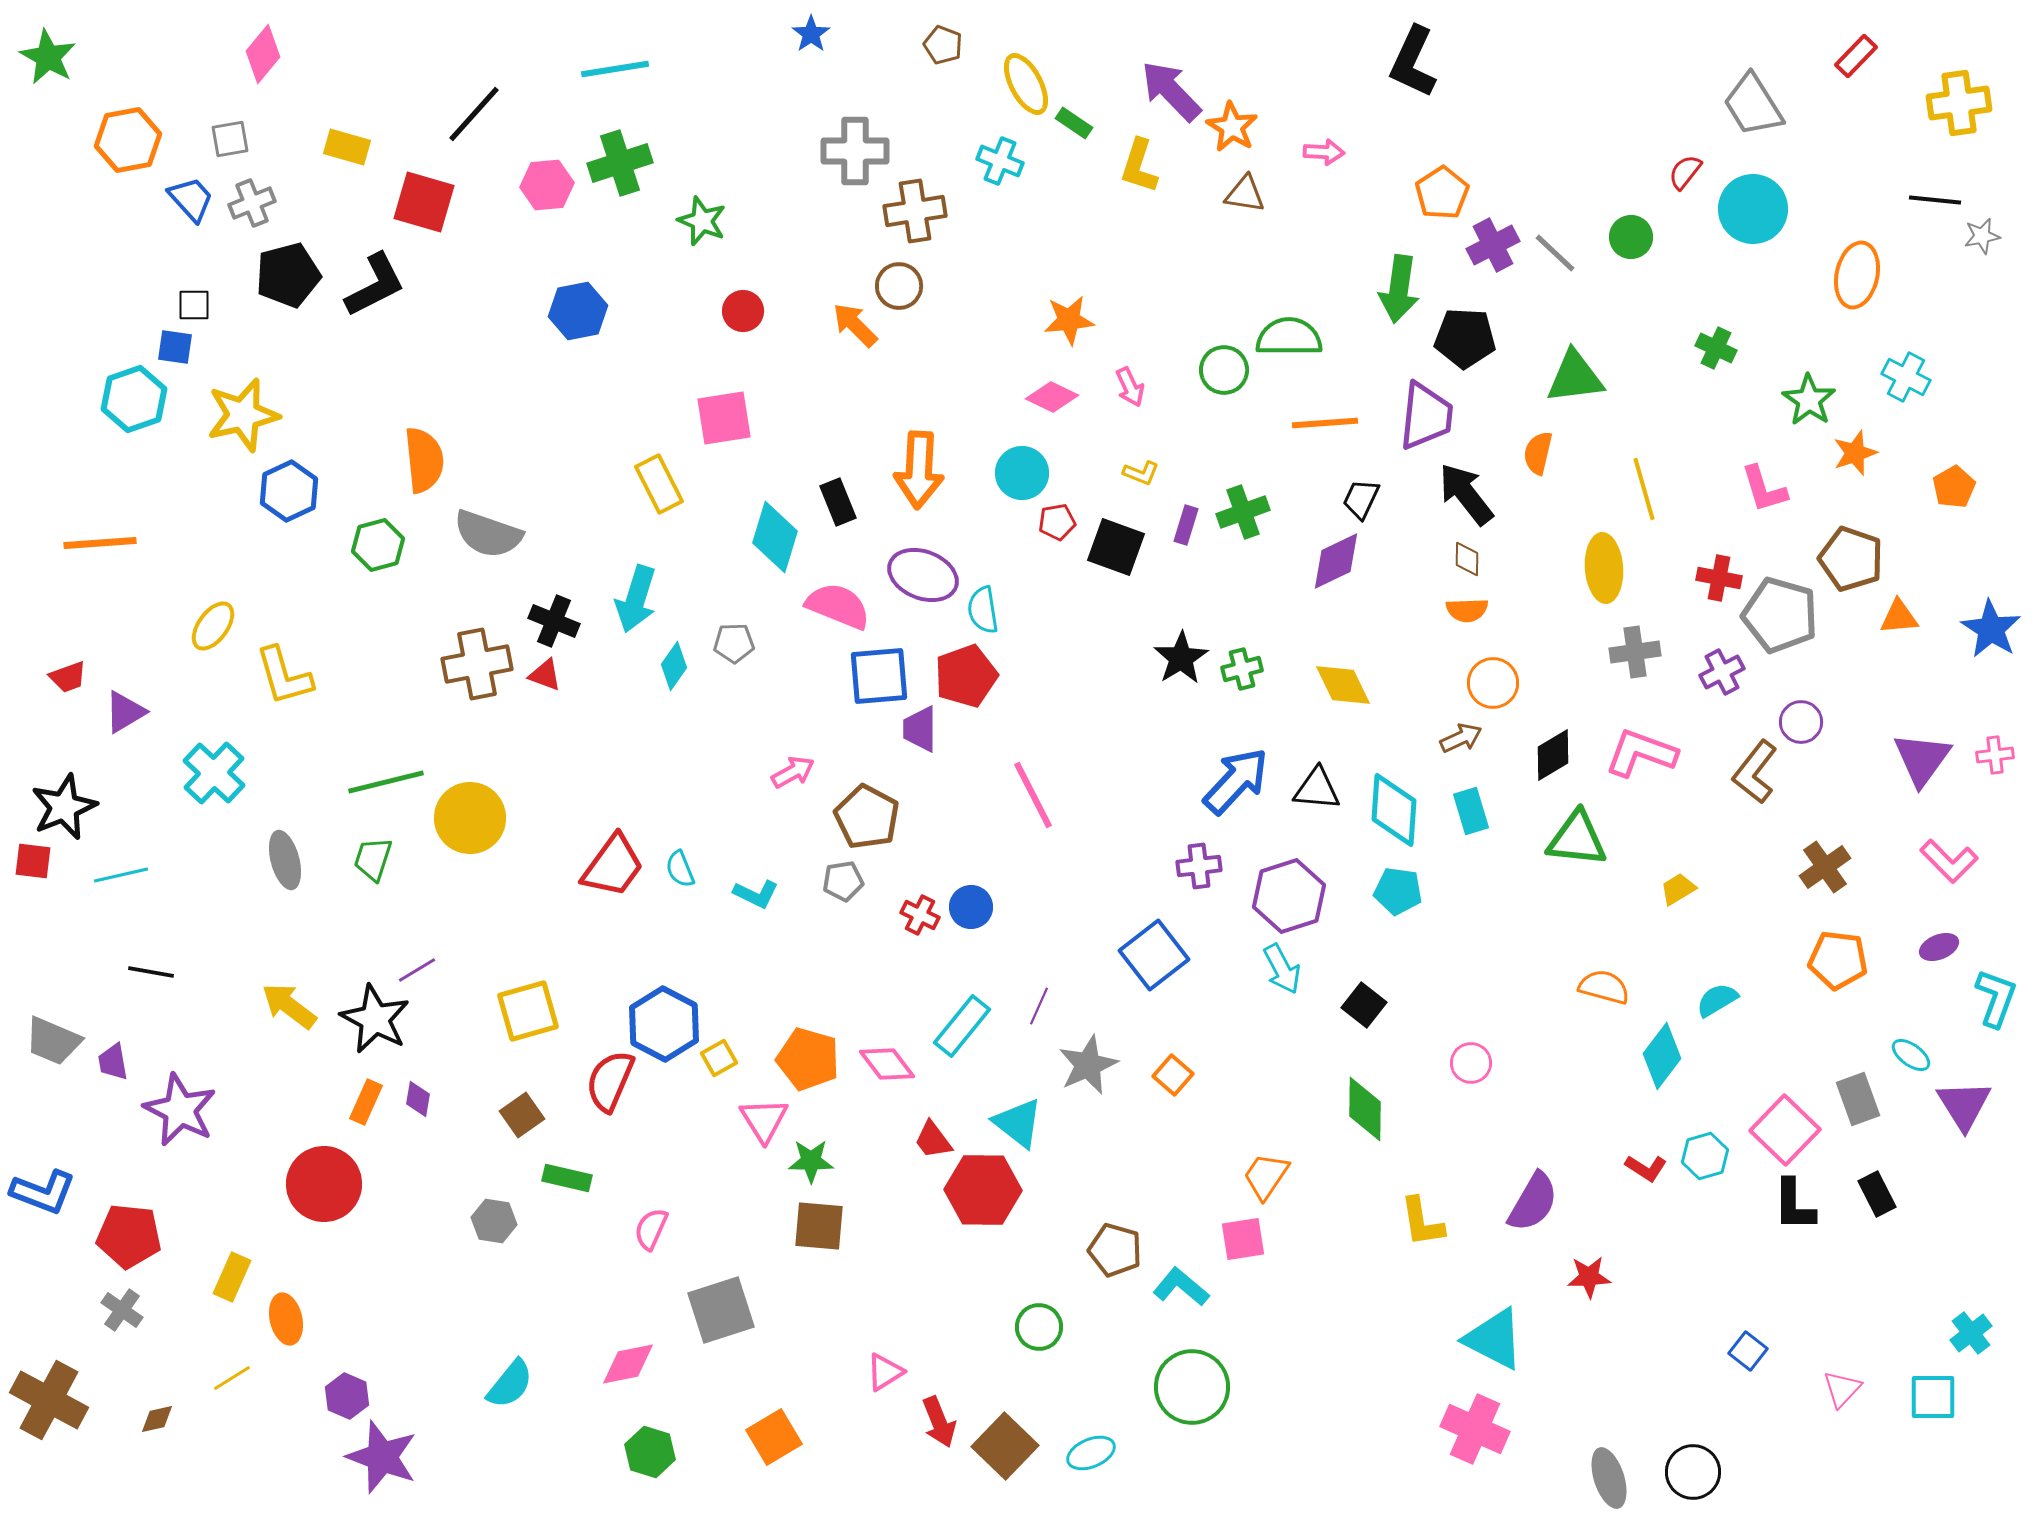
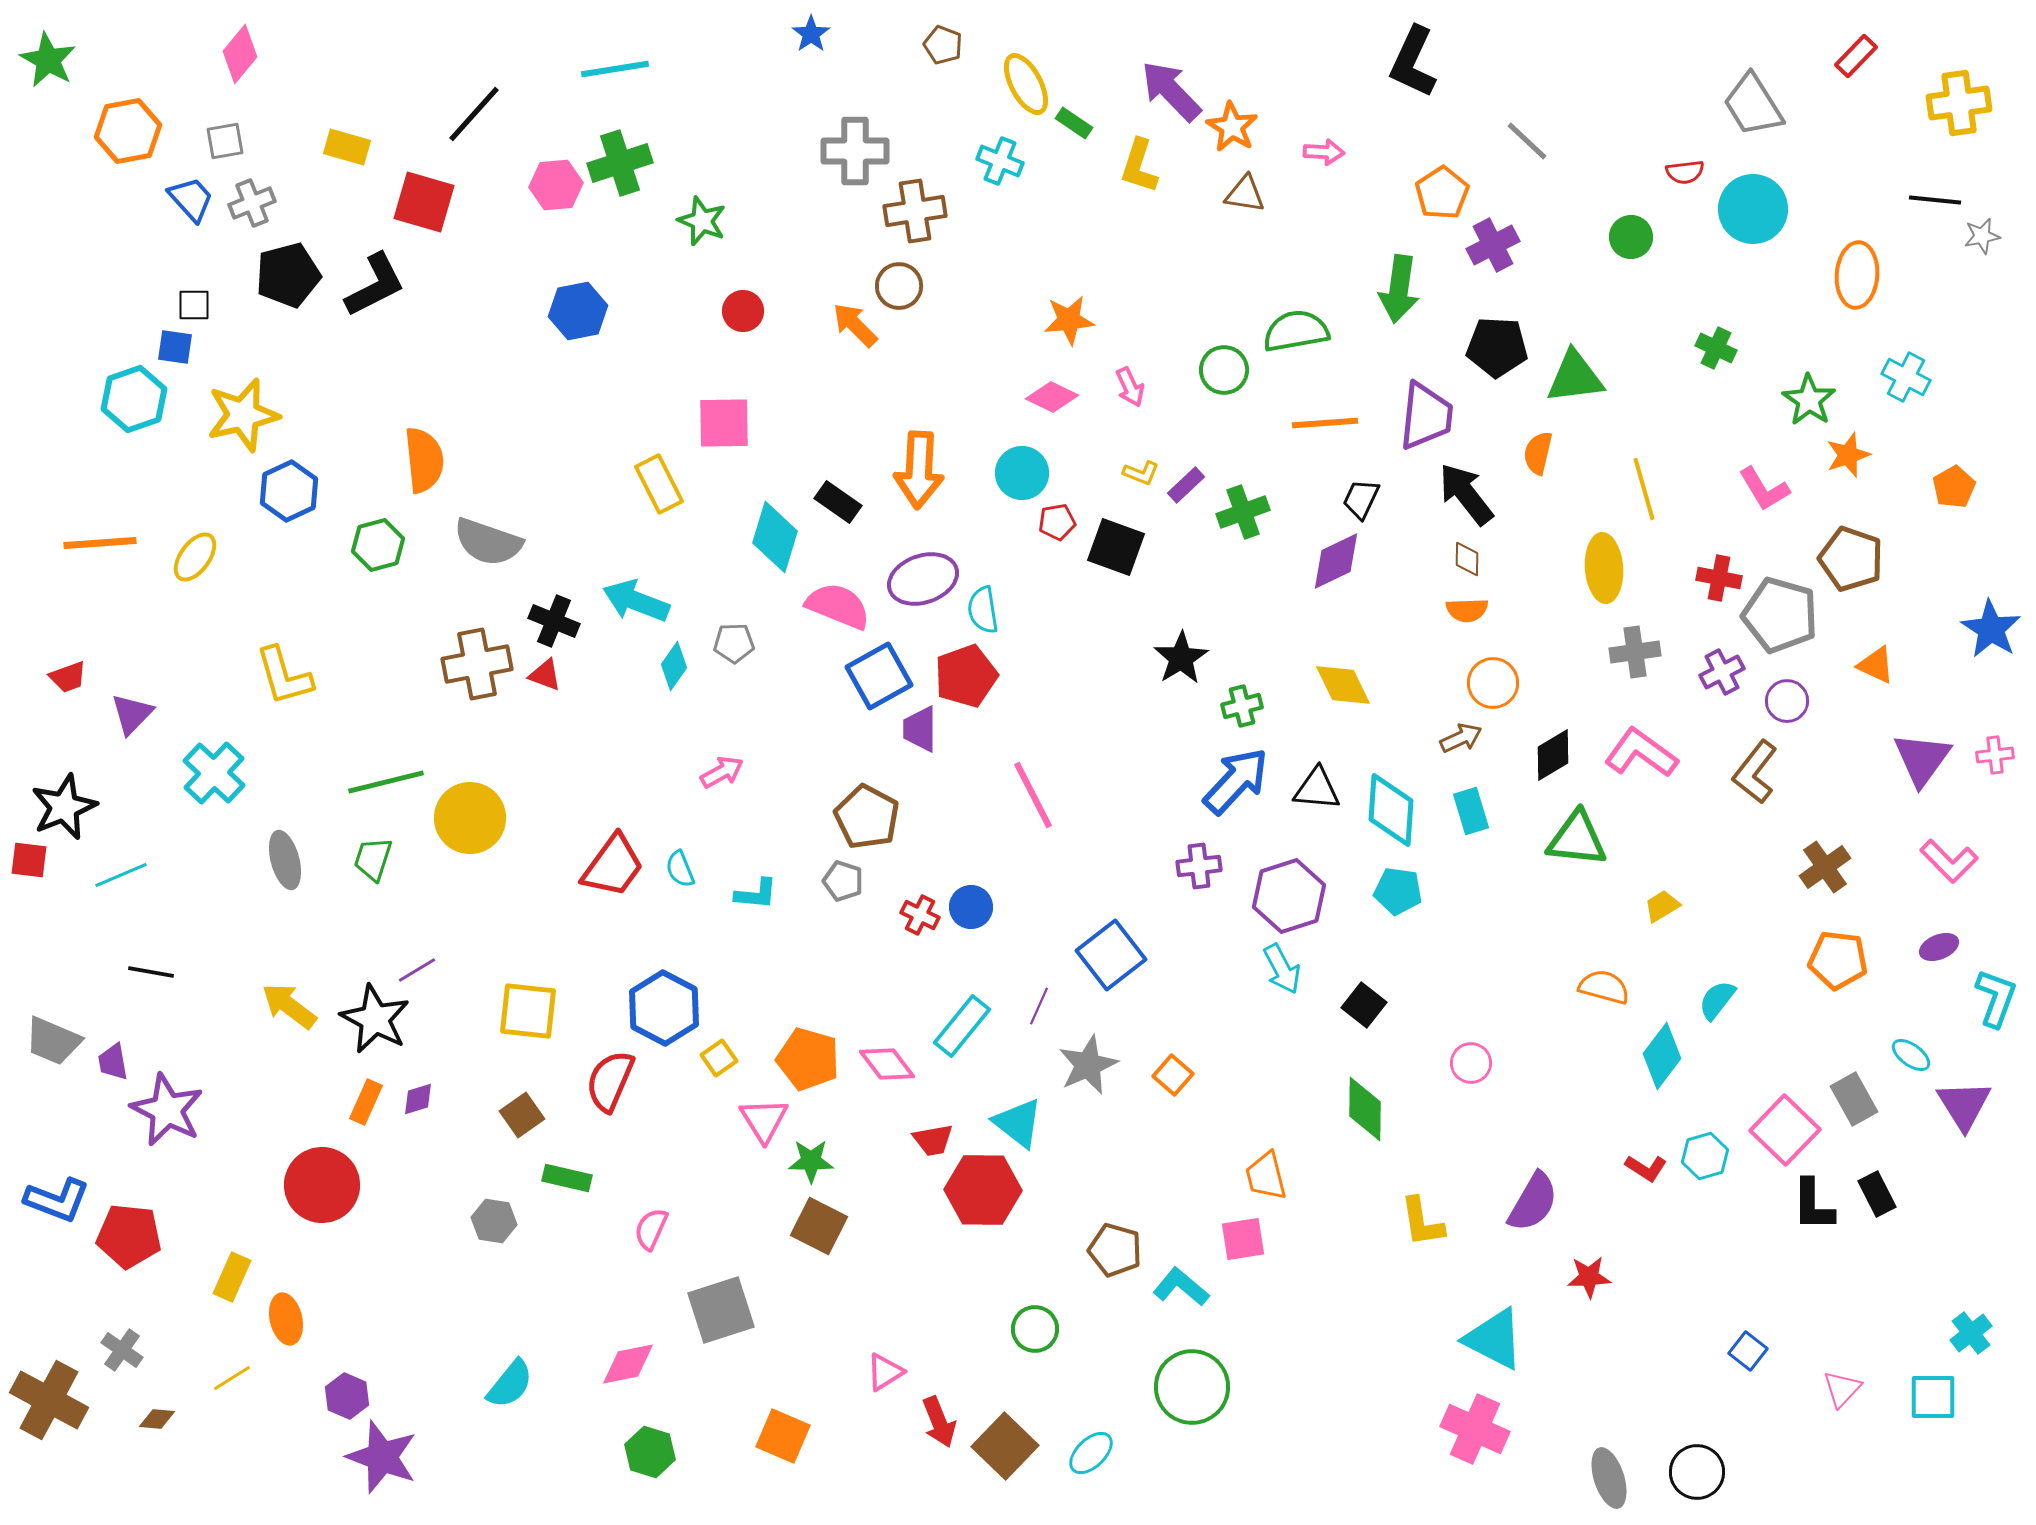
pink diamond at (263, 54): moved 23 px left
green star at (48, 57): moved 3 px down
gray square at (230, 139): moved 5 px left, 2 px down
orange hexagon at (128, 140): moved 9 px up
red semicircle at (1685, 172): rotated 135 degrees counterclockwise
pink hexagon at (547, 185): moved 9 px right
gray line at (1555, 253): moved 28 px left, 112 px up
orange ellipse at (1857, 275): rotated 8 degrees counterclockwise
green semicircle at (1289, 337): moved 7 px right, 6 px up; rotated 10 degrees counterclockwise
black pentagon at (1465, 338): moved 32 px right, 9 px down
pink square at (724, 418): moved 5 px down; rotated 8 degrees clockwise
orange star at (1855, 453): moved 7 px left, 2 px down
pink L-shape at (1764, 489): rotated 14 degrees counterclockwise
black rectangle at (838, 502): rotated 33 degrees counterclockwise
purple rectangle at (1186, 525): moved 40 px up; rotated 30 degrees clockwise
gray semicircle at (488, 534): moved 8 px down
purple ellipse at (923, 575): moved 4 px down; rotated 40 degrees counterclockwise
cyan arrow at (636, 599): moved 2 px down; rotated 94 degrees clockwise
orange triangle at (1899, 617): moved 23 px left, 48 px down; rotated 30 degrees clockwise
yellow ellipse at (213, 626): moved 18 px left, 69 px up
green cross at (1242, 669): moved 37 px down
blue square at (879, 676): rotated 24 degrees counterclockwise
purple triangle at (125, 712): moved 7 px right, 2 px down; rotated 15 degrees counterclockwise
purple circle at (1801, 722): moved 14 px left, 21 px up
pink L-shape at (1641, 753): rotated 16 degrees clockwise
pink arrow at (793, 772): moved 71 px left
cyan diamond at (1394, 810): moved 3 px left
red square at (33, 861): moved 4 px left, 1 px up
cyan line at (121, 875): rotated 10 degrees counterclockwise
gray pentagon at (843, 881): rotated 27 degrees clockwise
yellow trapezoid at (1678, 889): moved 16 px left, 17 px down
cyan L-shape at (756, 894): rotated 21 degrees counterclockwise
blue square at (1154, 955): moved 43 px left
cyan semicircle at (1717, 1000): rotated 21 degrees counterclockwise
yellow square at (528, 1011): rotated 22 degrees clockwise
blue hexagon at (664, 1024): moved 16 px up
yellow square at (719, 1058): rotated 6 degrees counterclockwise
purple diamond at (418, 1099): rotated 63 degrees clockwise
gray rectangle at (1858, 1099): moved 4 px left; rotated 9 degrees counterclockwise
purple star at (180, 1110): moved 13 px left
red trapezoid at (933, 1140): rotated 63 degrees counterclockwise
orange trapezoid at (1266, 1176): rotated 48 degrees counterclockwise
red circle at (324, 1184): moved 2 px left, 1 px down
blue L-shape at (43, 1192): moved 14 px right, 8 px down
black L-shape at (1794, 1205): moved 19 px right
brown square at (819, 1226): rotated 22 degrees clockwise
gray cross at (122, 1310): moved 40 px down
green circle at (1039, 1327): moved 4 px left, 2 px down
brown diamond at (157, 1419): rotated 18 degrees clockwise
orange square at (774, 1437): moved 9 px right, 1 px up; rotated 36 degrees counterclockwise
cyan ellipse at (1091, 1453): rotated 21 degrees counterclockwise
black circle at (1693, 1472): moved 4 px right
